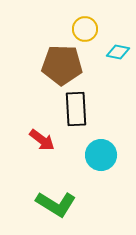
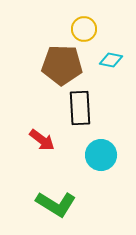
yellow circle: moved 1 px left
cyan diamond: moved 7 px left, 8 px down
black rectangle: moved 4 px right, 1 px up
